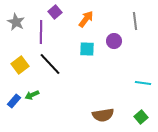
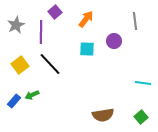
gray star: moved 3 px down; rotated 18 degrees clockwise
